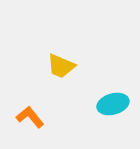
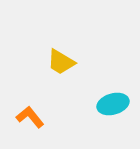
yellow trapezoid: moved 4 px up; rotated 8 degrees clockwise
